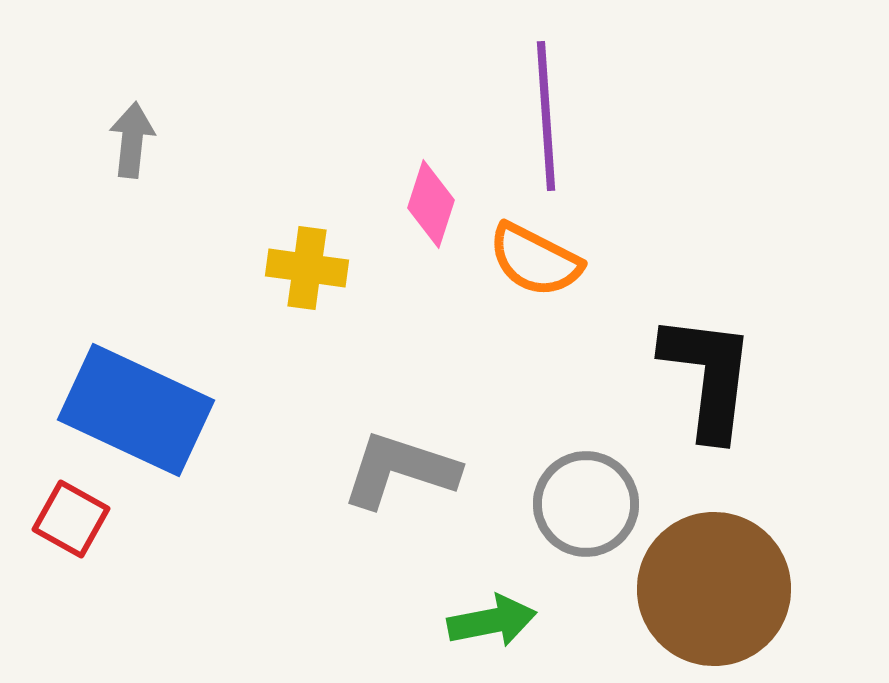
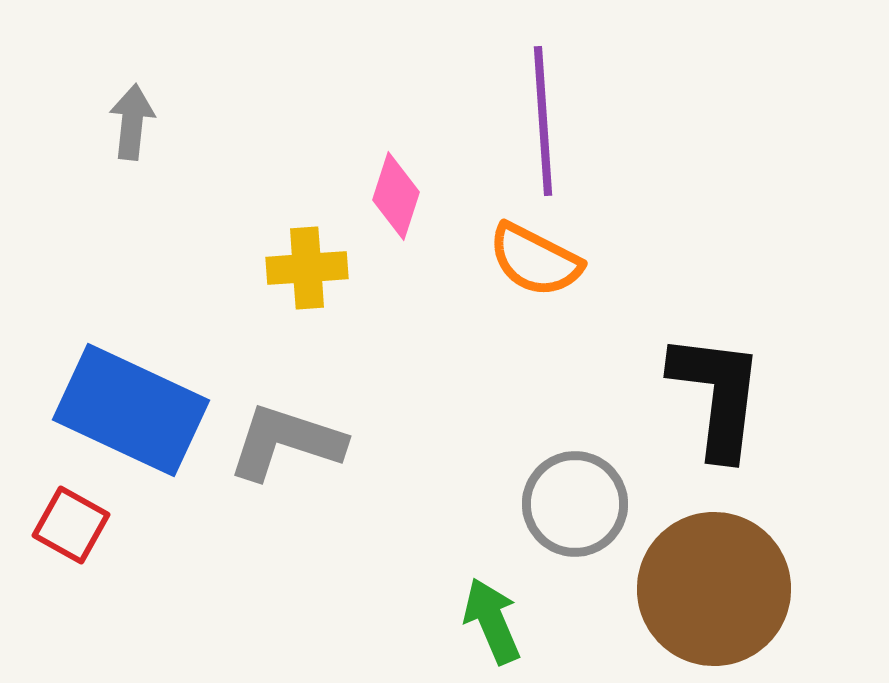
purple line: moved 3 px left, 5 px down
gray arrow: moved 18 px up
pink diamond: moved 35 px left, 8 px up
yellow cross: rotated 12 degrees counterclockwise
black L-shape: moved 9 px right, 19 px down
blue rectangle: moved 5 px left
gray L-shape: moved 114 px left, 28 px up
gray circle: moved 11 px left
red square: moved 6 px down
green arrow: rotated 102 degrees counterclockwise
